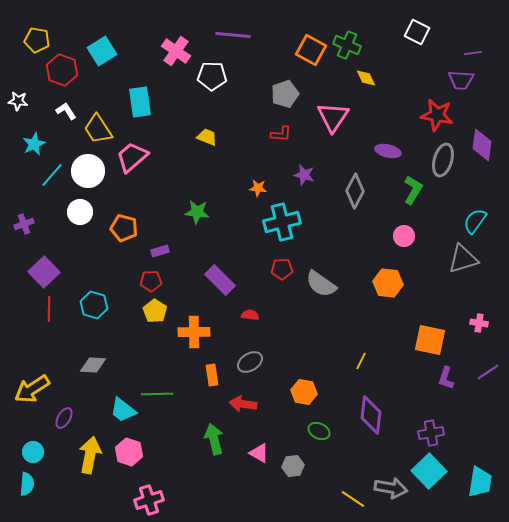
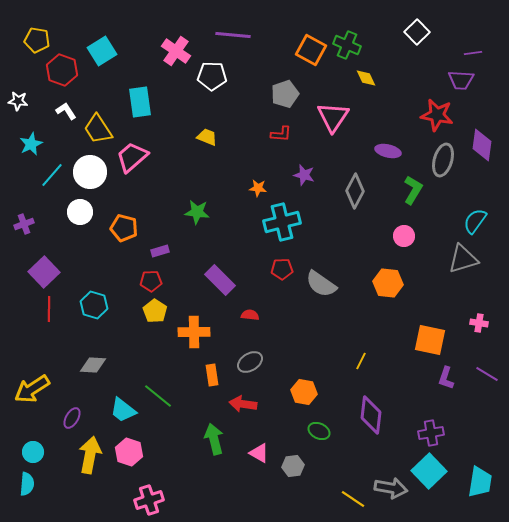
white square at (417, 32): rotated 20 degrees clockwise
cyan star at (34, 144): moved 3 px left
white circle at (88, 171): moved 2 px right, 1 px down
purple line at (488, 372): moved 1 px left, 2 px down; rotated 65 degrees clockwise
green line at (157, 394): moved 1 px right, 2 px down; rotated 40 degrees clockwise
purple ellipse at (64, 418): moved 8 px right
